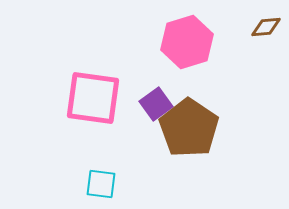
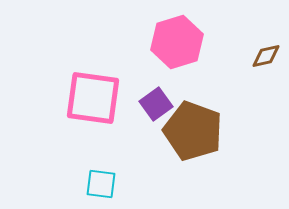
brown diamond: moved 29 px down; rotated 8 degrees counterclockwise
pink hexagon: moved 10 px left
brown pentagon: moved 4 px right, 3 px down; rotated 14 degrees counterclockwise
